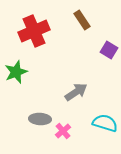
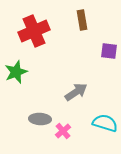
brown rectangle: rotated 24 degrees clockwise
purple square: moved 1 px down; rotated 24 degrees counterclockwise
